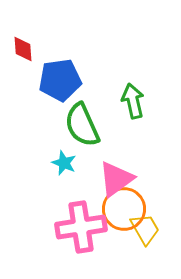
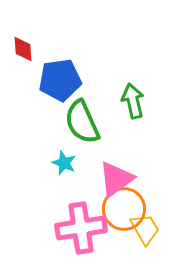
green semicircle: moved 3 px up
pink cross: moved 1 px down
